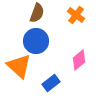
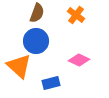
pink diamond: rotated 65 degrees clockwise
blue rectangle: rotated 24 degrees clockwise
